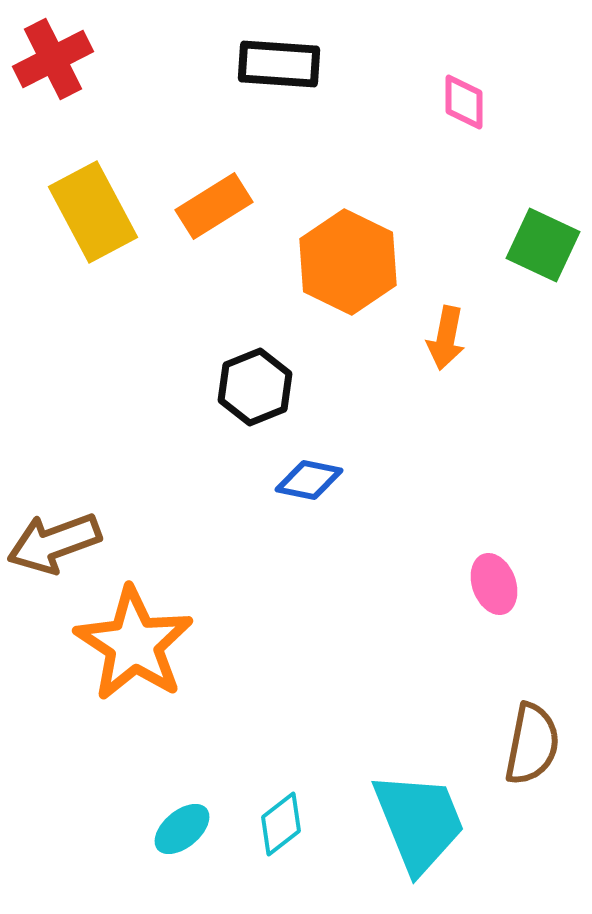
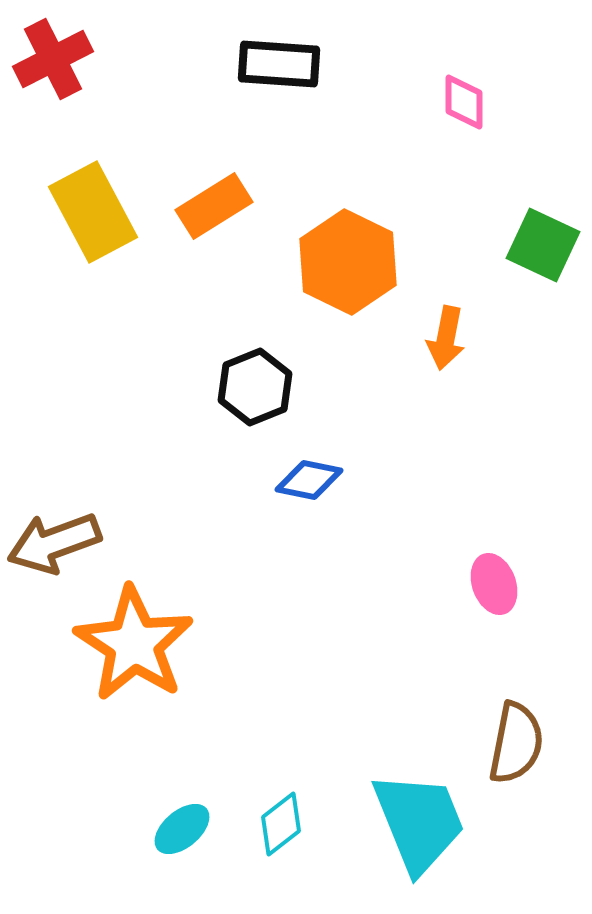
brown semicircle: moved 16 px left, 1 px up
